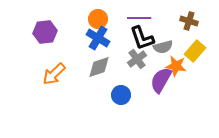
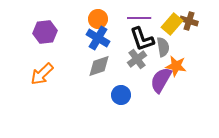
black L-shape: moved 1 px down
gray semicircle: rotated 84 degrees counterclockwise
yellow rectangle: moved 23 px left, 27 px up
gray diamond: moved 1 px up
orange arrow: moved 12 px left
